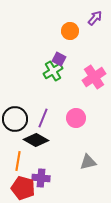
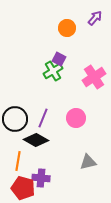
orange circle: moved 3 px left, 3 px up
